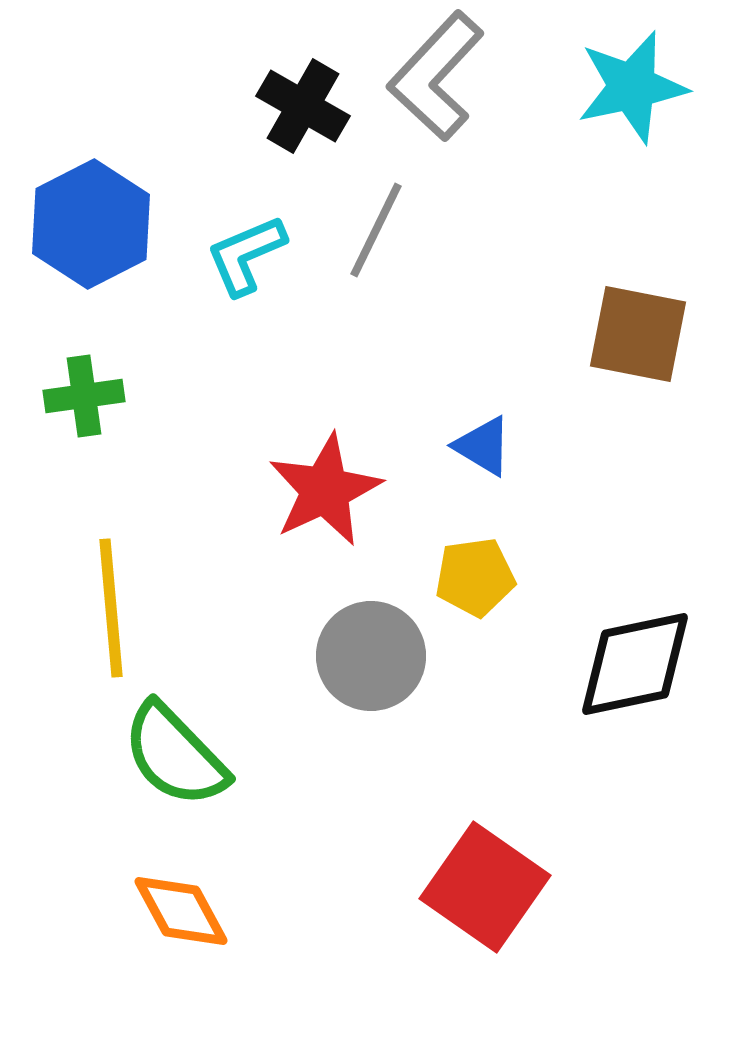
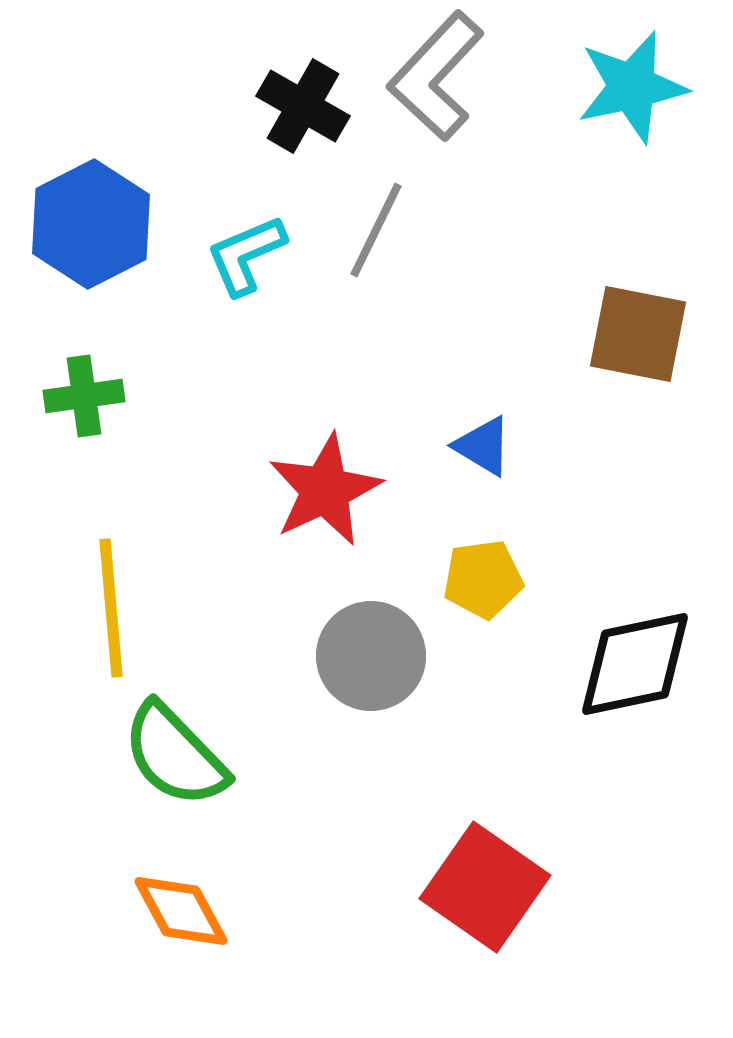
yellow pentagon: moved 8 px right, 2 px down
